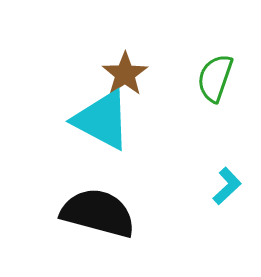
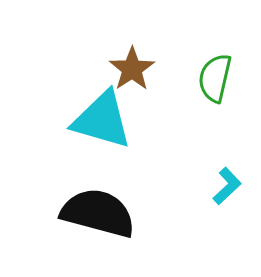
brown star: moved 7 px right, 5 px up
green semicircle: rotated 6 degrees counterclockwise
cyan triangle: rotated 12 degrees counterclockwise
